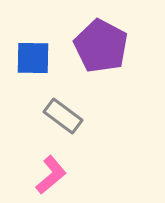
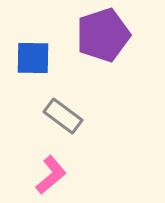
purple pentagon: moved 2 px right, 11 px up; rotated 26 degrees clockwise
